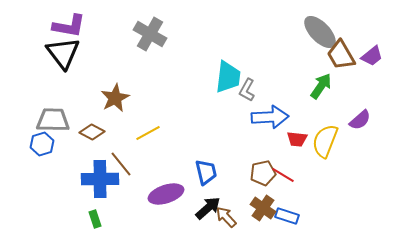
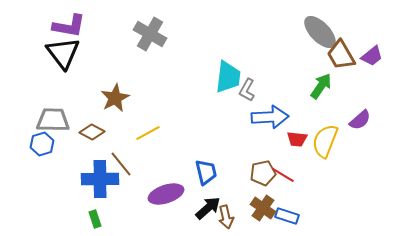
brown arrow: rotated 150 degrees counterclockwise
